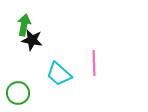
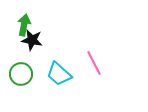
pink line: rotated 25 degrees counterclockwise
green circle: moved 3 px right, 19 px up
